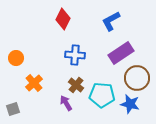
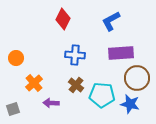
purple rectangle: rotated 30 degrees clockwise
purple arrow: moved 15 px left; rotated 56 degrees counterclockwise
